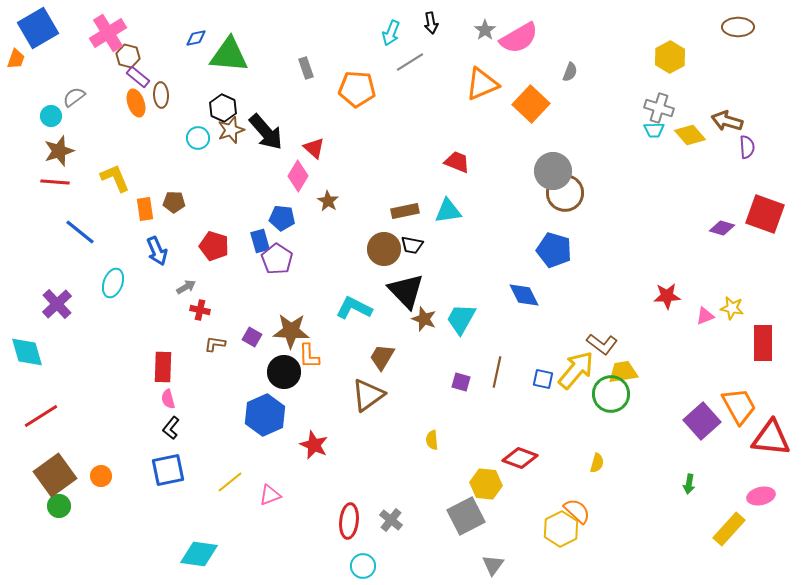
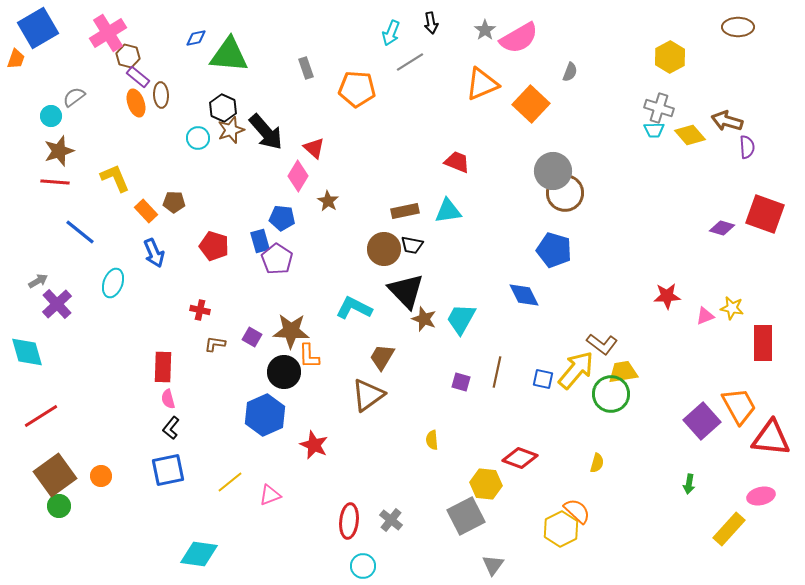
orange rectangle at (145, 209): moved 1 px right, 2 px down; rotated 35 degrees counterclockwise
blue arrow at (157, 251): moved 3 px left, 2 px down
gray arrow at (186, 287): moved 148 px left, 6 px up
